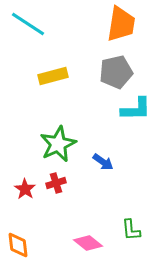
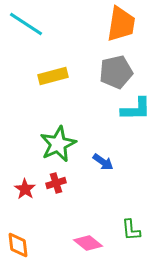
cyan line: moved 2 px left
